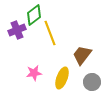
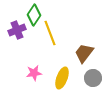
green diamond: rotated 20 degrees counterclockwise
brown trapezoid: moved 2 px right, 2 px up
gray circle: moved 1 px right, 4 px up
